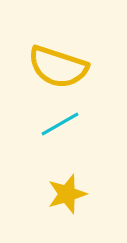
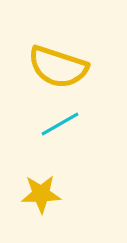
yellow star: moved 26 px left; rotated 15 degrees clockwise
